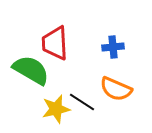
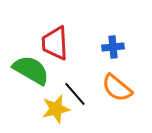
orange semicircle: moved 1 px right, 1 px up; rotated 16 degrees clockwise
black line: moved 7 px left, 8 px up; rotated 16 degrees clockwise
